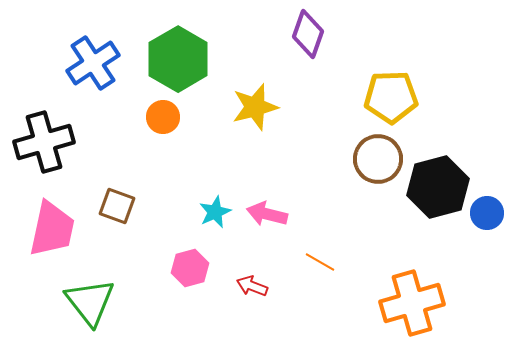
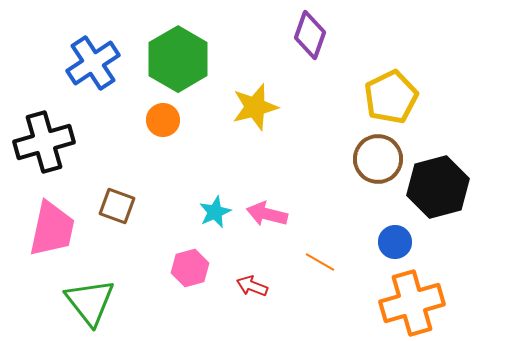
purple diamond: moved 2 px right, 1 px down
yellow pentagon: rotated 24 degrees counterclockwise
orange circle: moved 3 px down
blue circle: moved 92 px left, 29 px down
